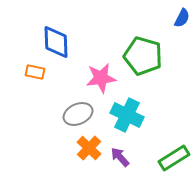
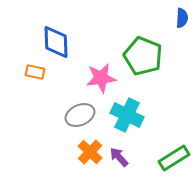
blue semicircle: rotated 24 degrees counterclockwise
green pentagon: rotated 6 degrees clockwise
gray ellipse: moved 2 px right, 1 px down
orange cross: moved 1 px right, 4 px down
purple arrow: moved 1 px left
